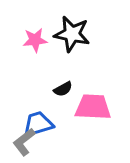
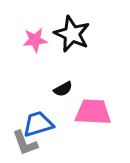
black star: rotated 12 degrees clockwise
pink trapezoid: moved 5 px down
gray L-shape: moved 1 px right, 1 px down; rotated 72 degrees counterclockwise
